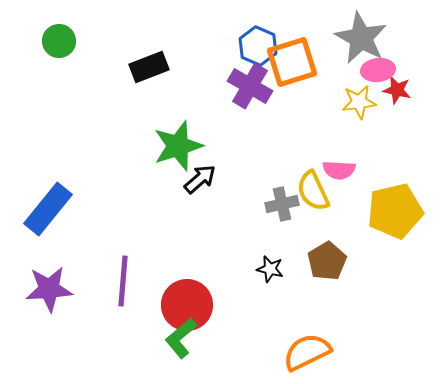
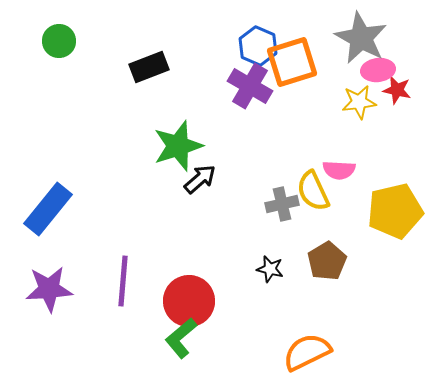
red circle: moved 2 px right, 4 px up
